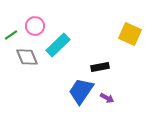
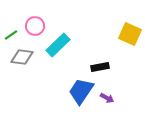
gray diamond: moved 5 px left; rotated 60 degrees counterclockwise
